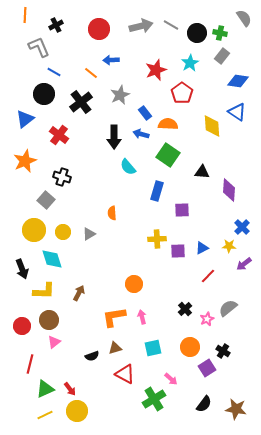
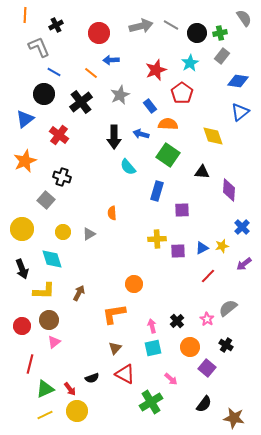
red circle at (99, 29): moved 4 px down
green cross at (220, 33): rotated 24 degrees counterclockwise
blue triangle at (237, 112): moved 3 px right; rotated 48 degrees clockwise
blue rectangle at (145, 113): moved 5 px right, 7 px up
yellow diamond at (212, 126): moved 1 px right, 10 px down; rotated 15 degrees counterclockwise
yellow circle at (34, 230): moved 12 px left, 1 px up
yellow star at (229, 246): moved 7 px left; rotated 16 degrees counterclockwise
black cross at (185, 309): moved 8 px left, 12 px down
orange L-shape at (114, 317): moved 3 px up
pink arrow at (142, 317): moved 10 px right, 9 px down
pink star at (207, 319): rotated 16 degrees counterclockwise
brown triangle at (115, 348): rotated 32 degrees counterclockwise
black cross at (223, 351): moved 3 px right, 6 px up
black semicircle at (92, 356): moved 22 px down
purple square at (207, 368): rotated 18 degrees counterclockwise
green cross at (154, 399): moved 3 px left, 3 px down
brown star at (236, 409): moved 2 px left, 9 px down
